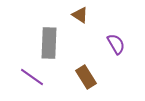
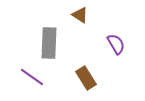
brown rectangle: moved 1 px down
